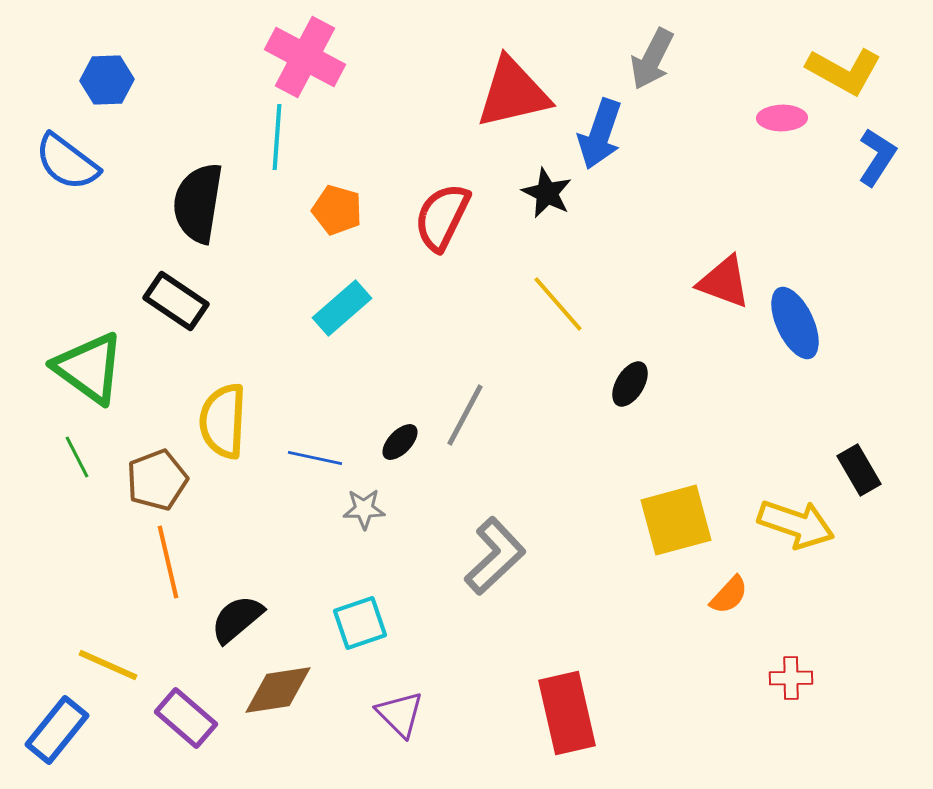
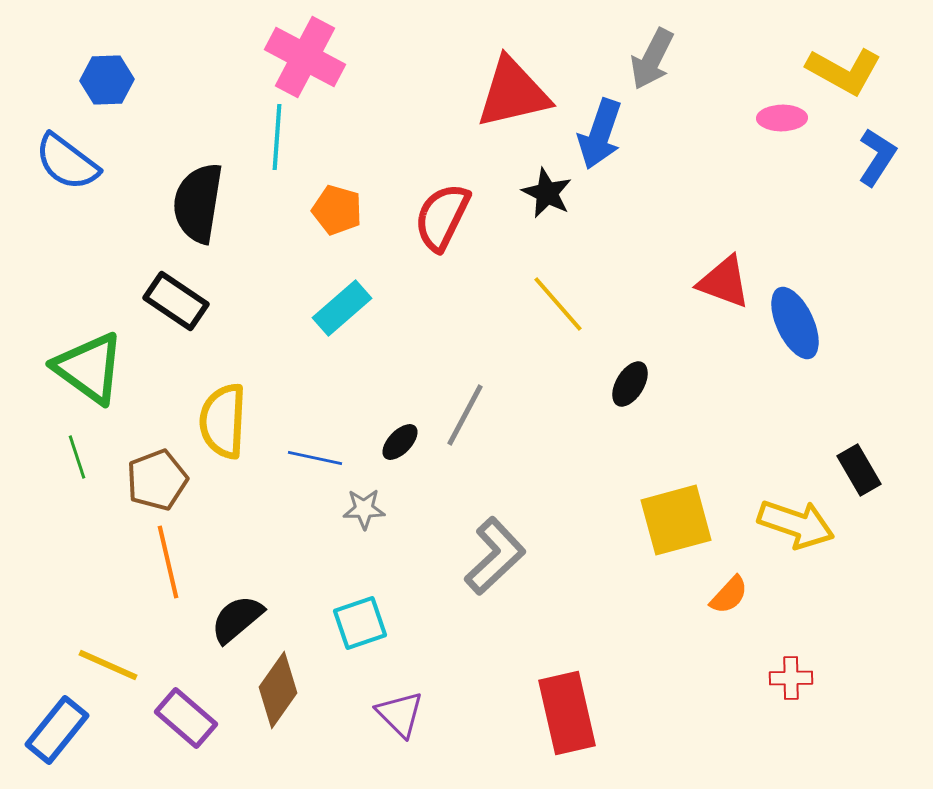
green line at (77, 457): rotated 9 degrees clockwise
brown diamond at (278, 690): rotated 46 degrees counterclockwise
